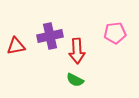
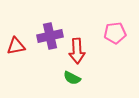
green semicircle: moved 3 px left, 2 px up
